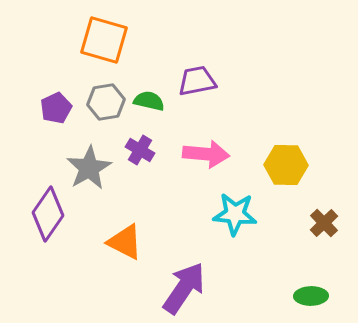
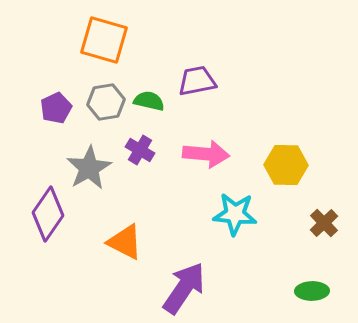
green ellipse: moved 1 px right, 5 px up
